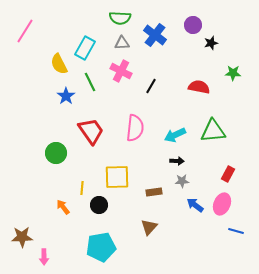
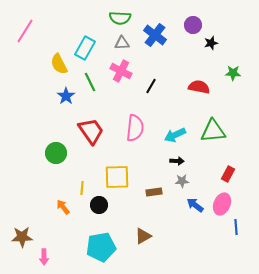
brown triangle: moved 6 px left, 9 px down; rotated 18 degrees clockwise
blue line: moved 4 px up; rotated 70 degrees clockwise
